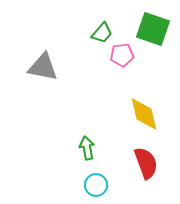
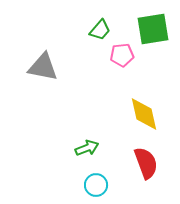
green square: rotated 28 degrees counterclockwise
green trapezoid: moved 2 px left, 3 px up
green arrow: rotated 80 degrees clockwise
